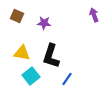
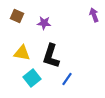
cyan square: moved 1 px right, 2 px down
